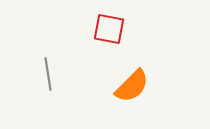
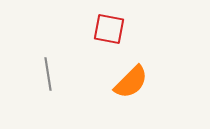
orange semicircle: moved 1 px left, 4 px up
